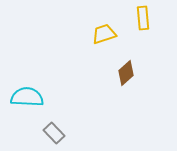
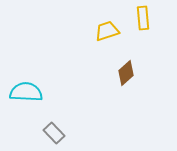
yellow trapezoid: moved 3 px right, 3 px up
cyan semicircle: moved 1 px left, 5 px up
